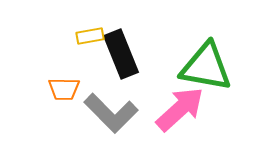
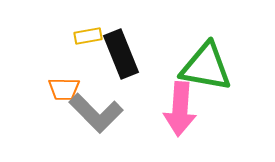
yellow rectangle: moved 2 px left
pink arrow: rotated 136 degrees clockwise
gray L-shape: moved 15 px left
